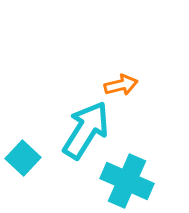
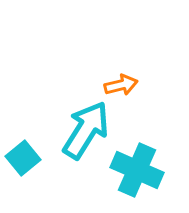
cyan square: rotated 8 degrees clockwise
cyan cross: moved 10 px right, 11 px up
